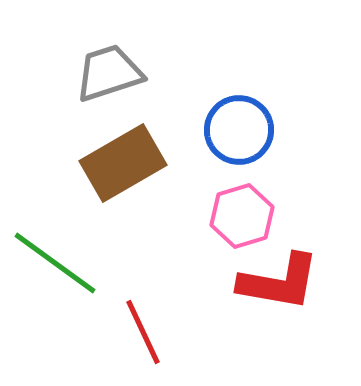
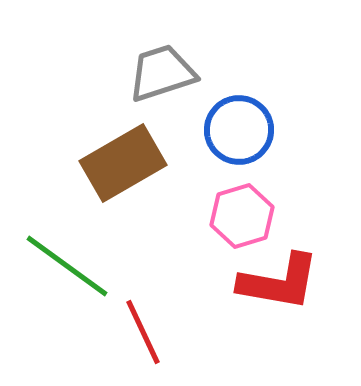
gray trapezoid: moved 53 px right
green line: moved 12 px right, 3 px down
